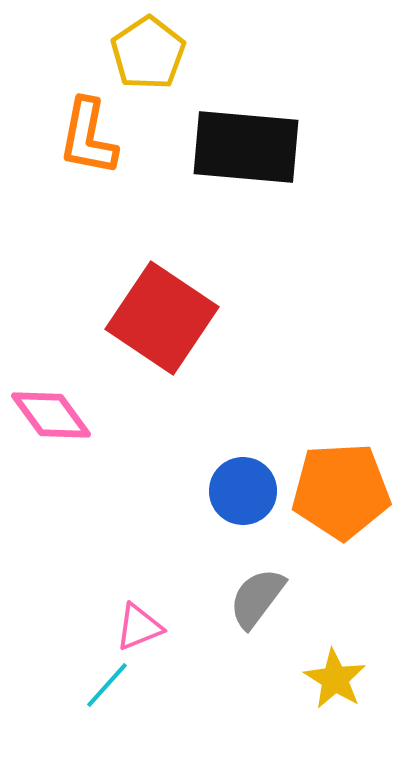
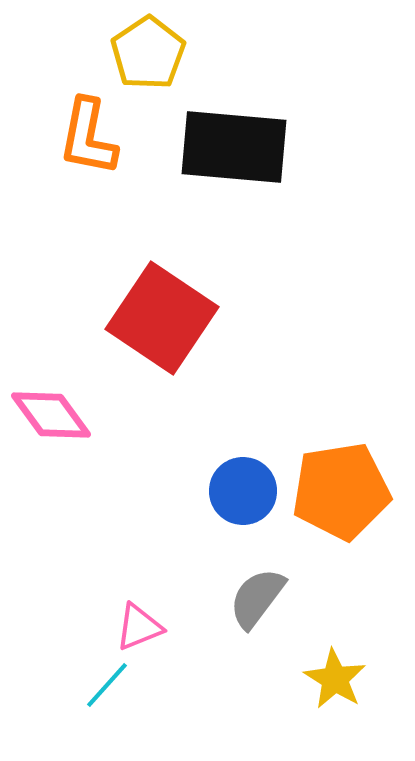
black rectangle: moved 12 px left
orange pentagon: rotated 6 degrees counterclockwise
